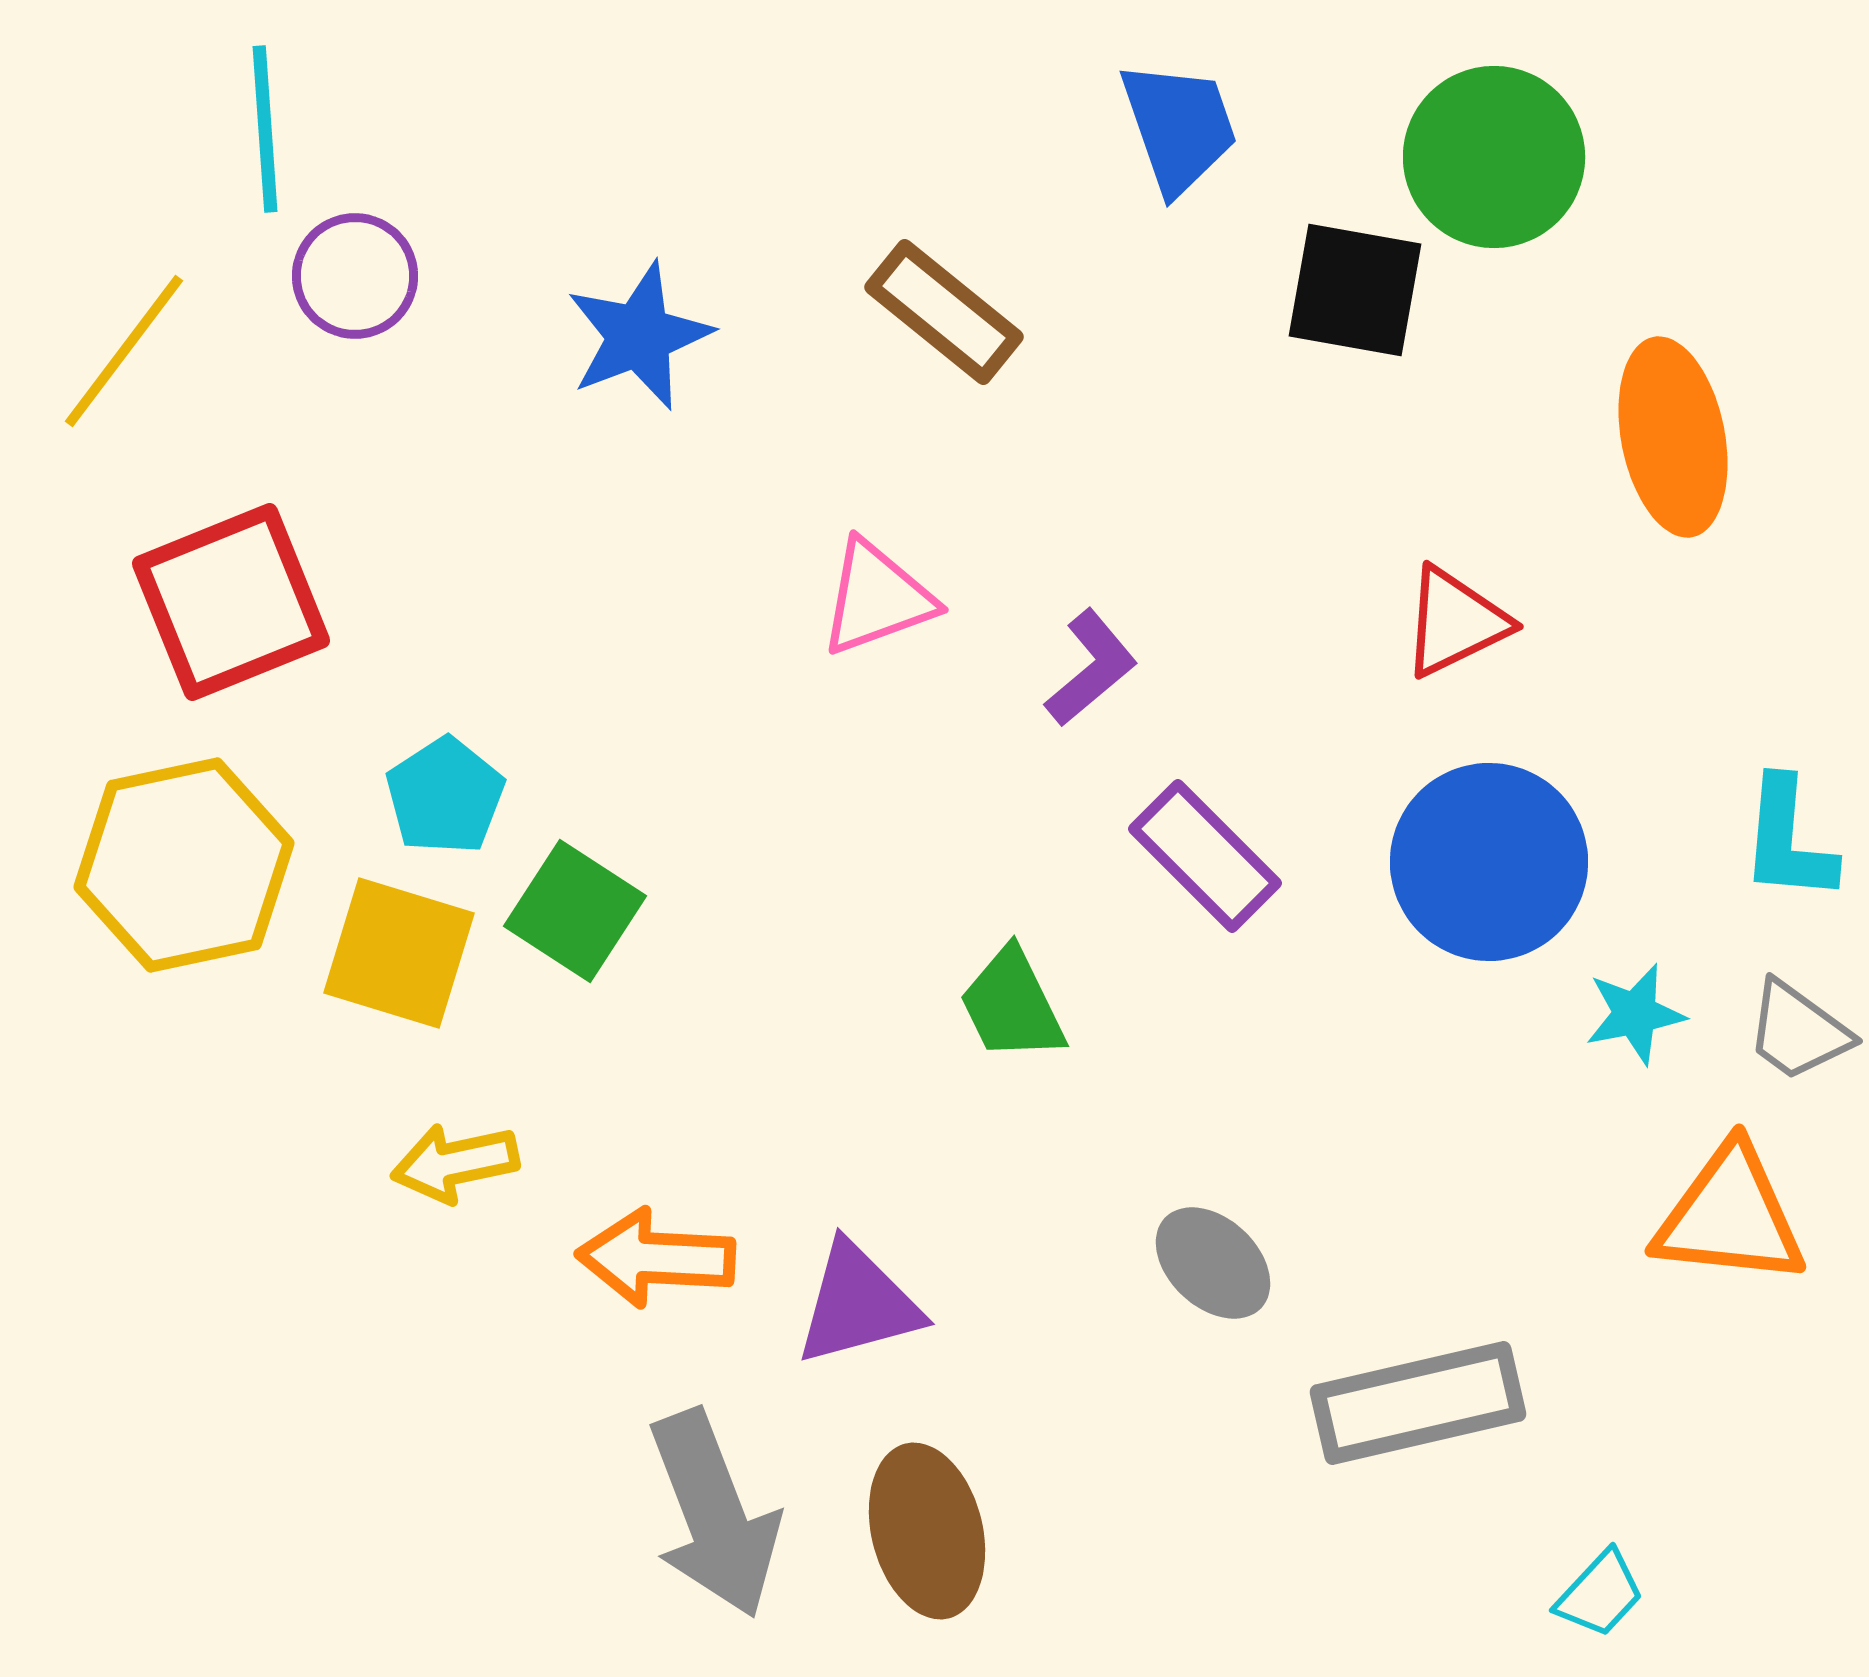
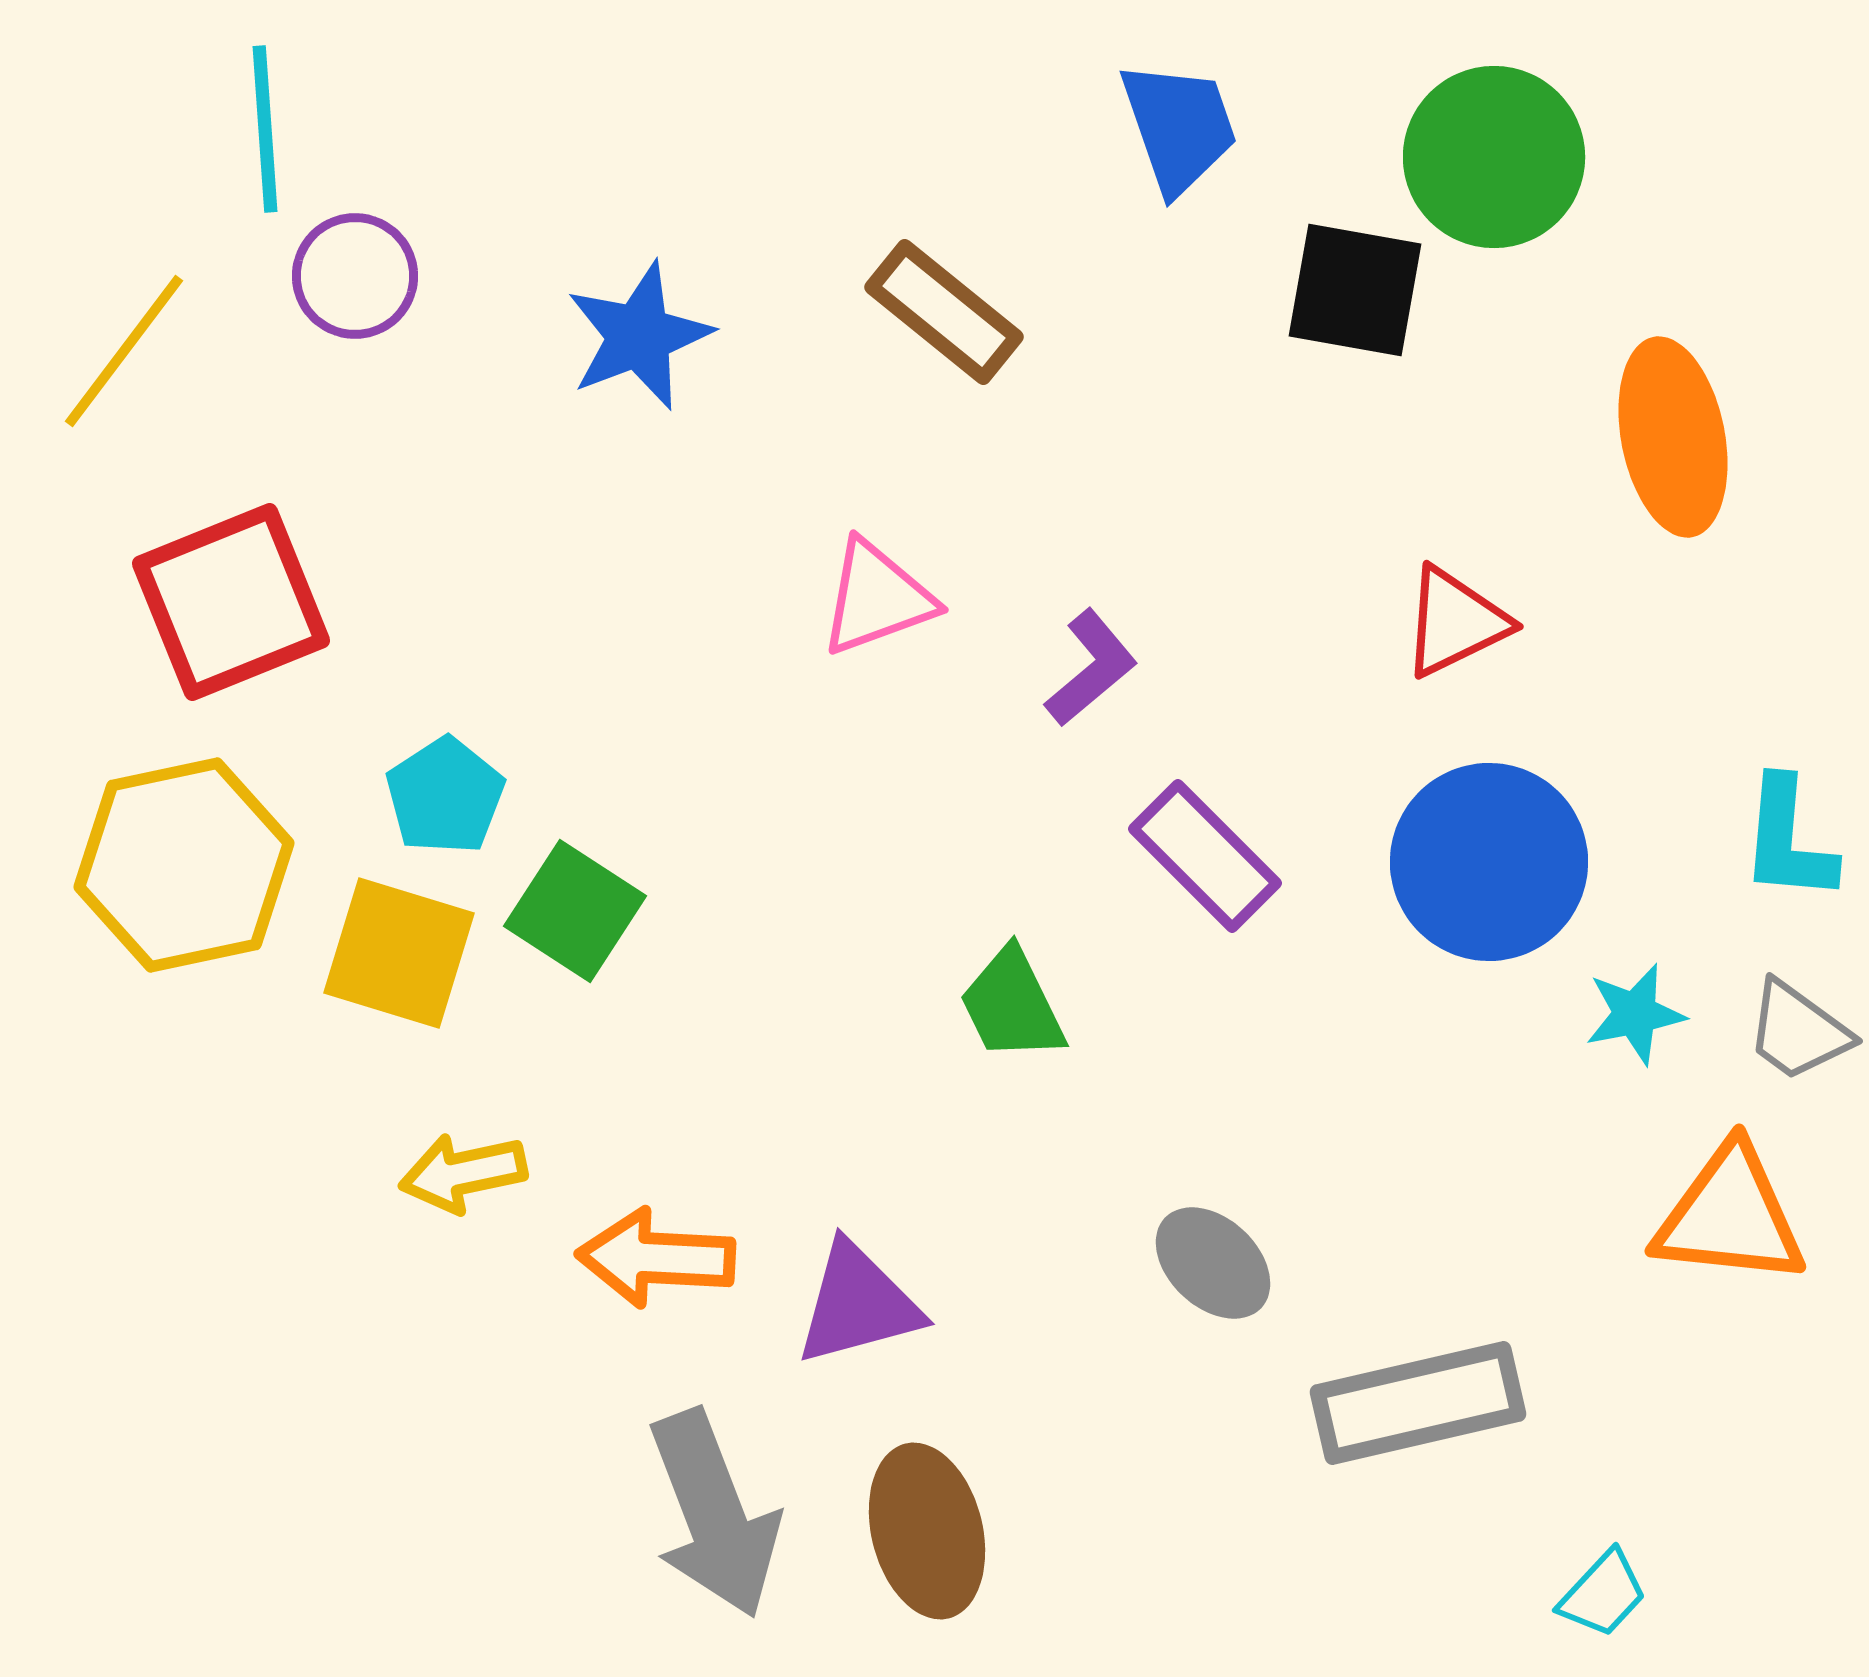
yellow arrow: moved 8 px right, 10 px down
cyan trapezoid: moved 3 px right
